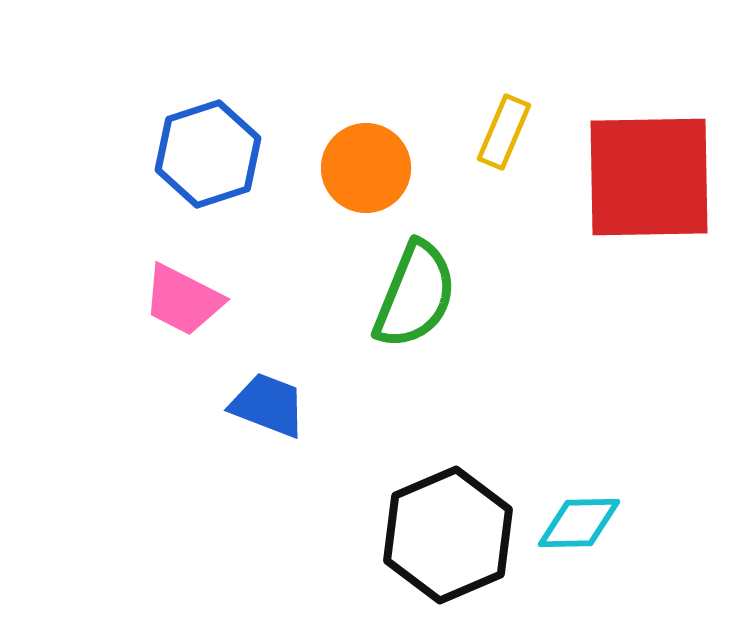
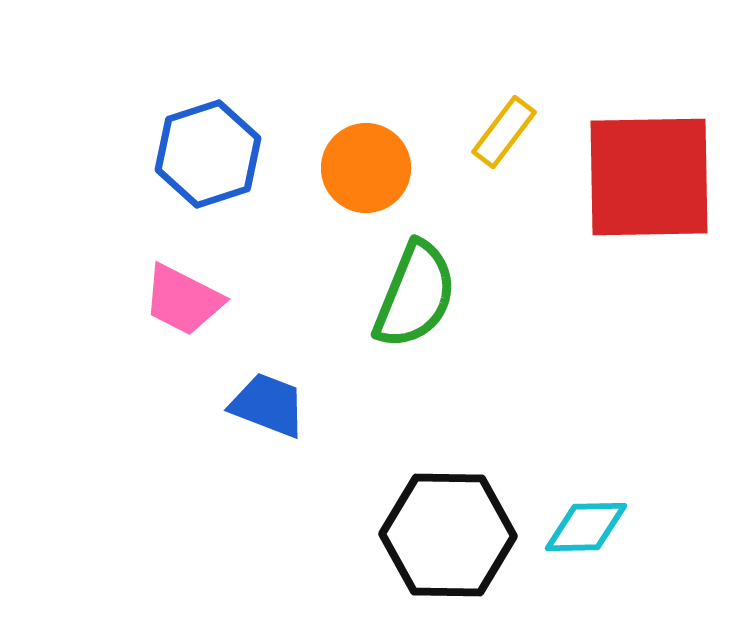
yellow rectangle: rotated 14 degrees clockwise
cyan diamond: moved 7 px right, 4 px down
black hexagon: rotated 24 degrees clockwise
